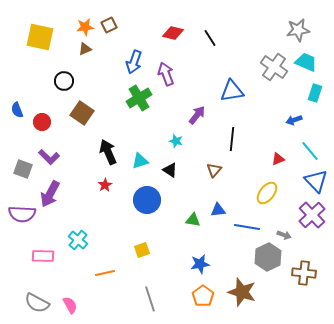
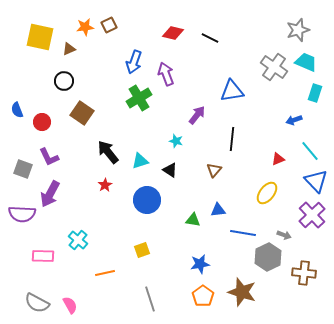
gray star at (298, 30): rotated 10 degrees counterclockwise
black line at (210, 38): rotated 30 degrees counterclockwise
brown triangle at (85, 49): moved 16 px left
black arrow at (108, 152): rotated 15 degrees counterclockwise
purple L-shape at (49, 157): rotated 20 degrees clockwise
blue line at (247, 227): moved 4 px left, 6 px down
